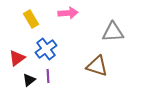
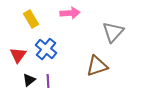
pink arrow: moved 2 px right
gray triangle: rotated 45 degrees counterclockwise
blue cross: rotated 15 degrees counterclockwise
red triangle: moved 1 px right, 3 px up; rotated 18 degrees counterclockwise
brown triangle: rotated 35 degrees counterclockwise
purple line: moved 5 px down
